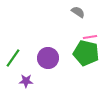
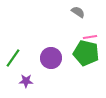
purple circle: moved 3 px right
